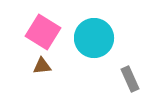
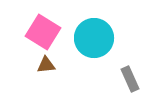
brown triangle: moved 4 px right, 1 px up
